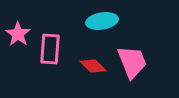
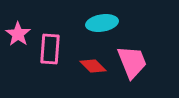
cyan ellipse: moved 2 px down
